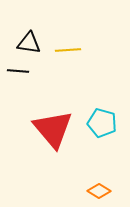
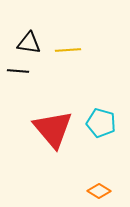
cyan pentagon: moved 1 px left
